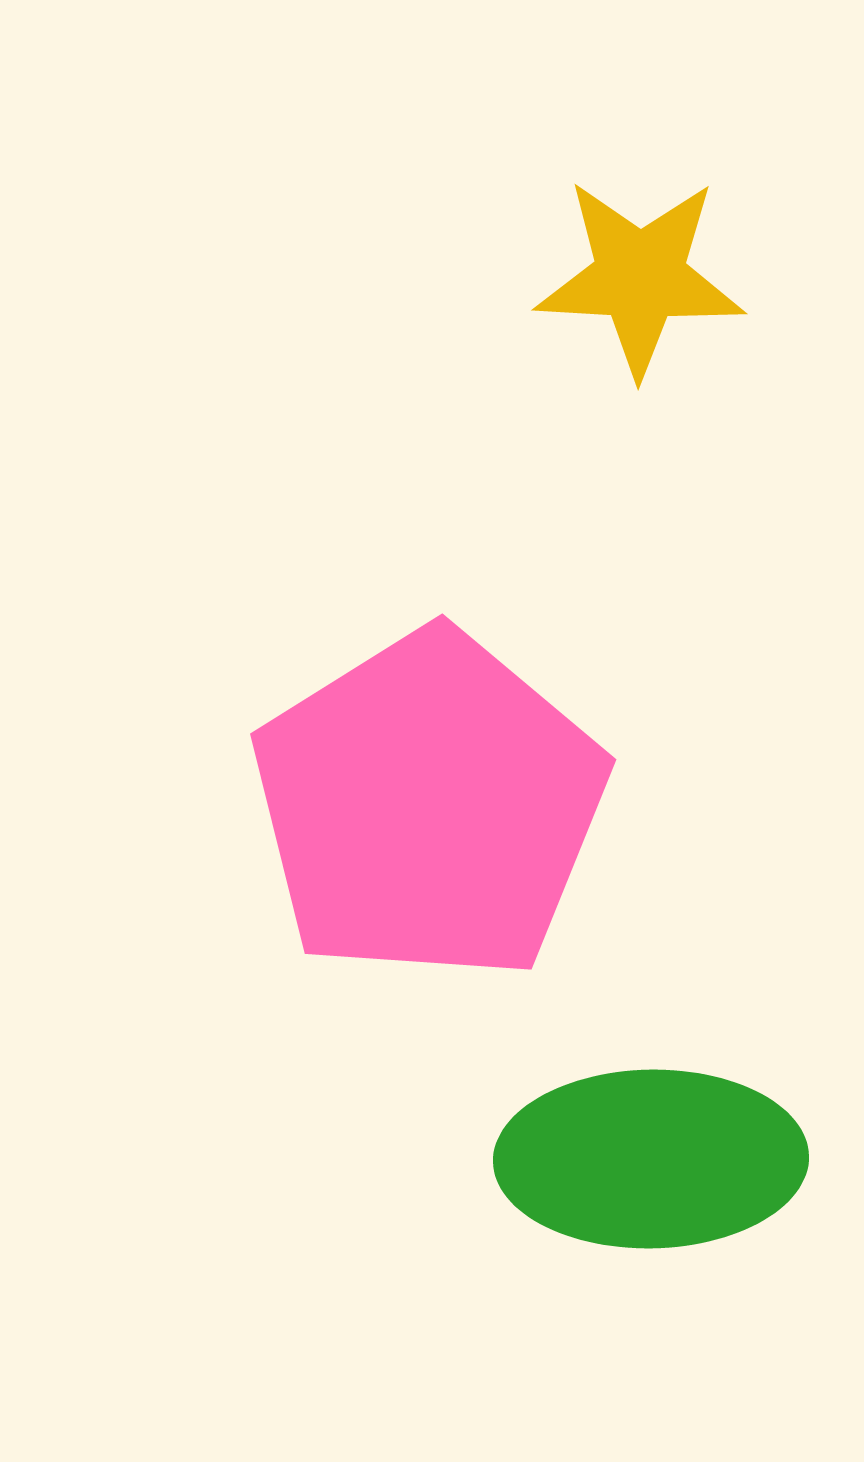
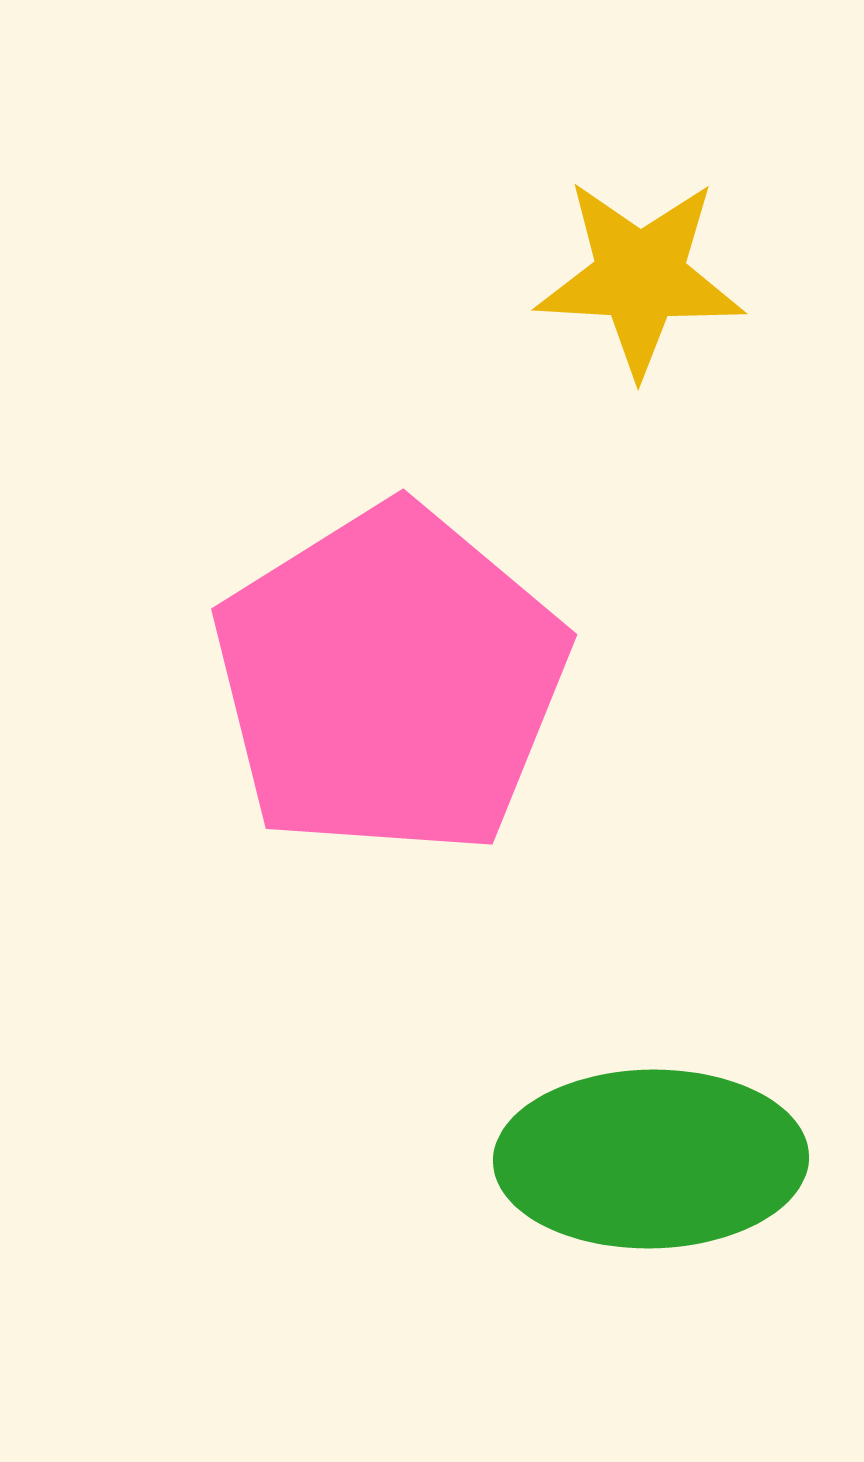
pink pentagon: moved 39 px left, 125 px up
